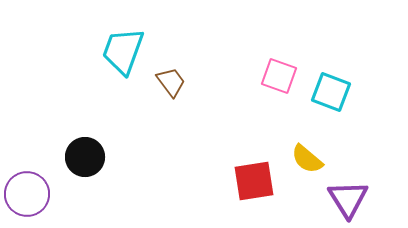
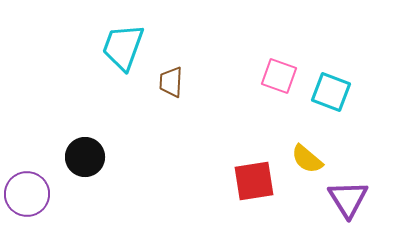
cyan trapezoid: moved 4 px up
brown trapezoid: rotated 140 degrees counterclockwise
